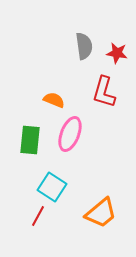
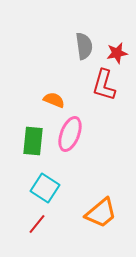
red star: rotated 20 degrees counterclockwise
red L-shape: moved 7 px up
green rectangle: moved 3 px right, 1 px down
cyan square: moved 7 px left, 1 px down
red line: moved 1 px left, 8 px down; rotated 10 degrees clockwise
